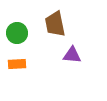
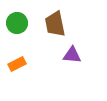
green circle: moved 10 px up
orange rectangle: rotated 24 degrees counterclockwise
